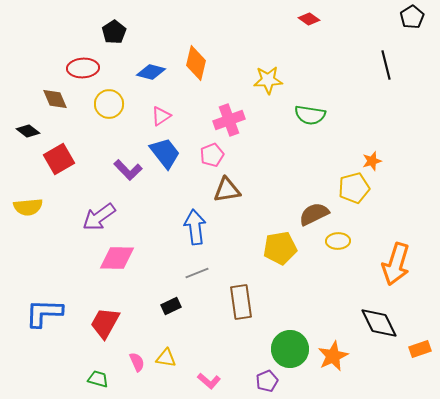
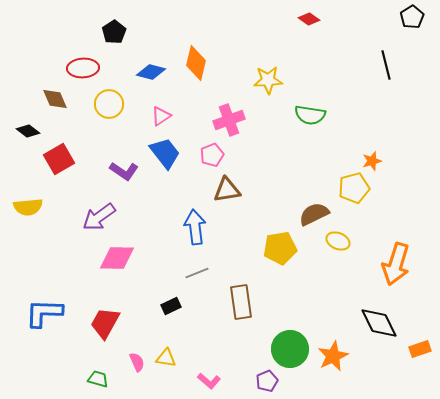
purple L-shape at (128, 170): moved 4 px left, 1 px down; rotated 12 degrees counterclockwise
yellow ellipse at (338, 241): rotated 25 degrees clockwise
